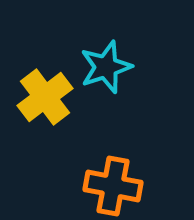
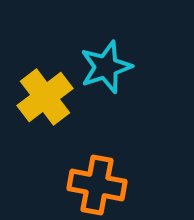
orange cross: moved 16 px left, 1 px up
